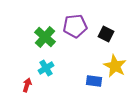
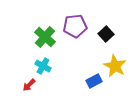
black square: rotated 21 degrees clockwise
cyan cross: moved 3 px left, 2 px up; rotated 28 degrees counterclockwise
blue rectangle: rotated 35 degrees counterclockwise
red arrow: moved 2 px right; rotated 152 degrees counterclockwise
